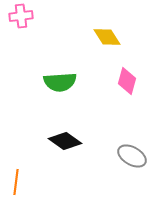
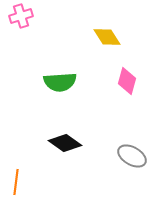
pink cross: rotated 10 degrees counterclockwise
black diamond: moved 2 px down
